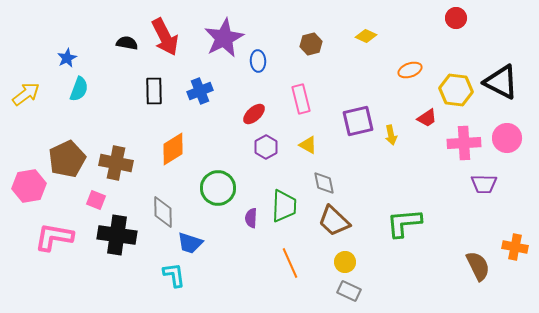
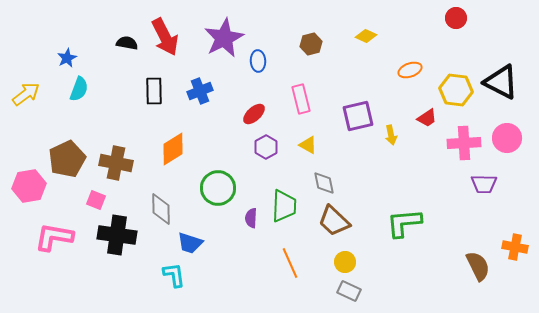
purple square at (358, 121): moved 5 px up
gray diamond at (163, 212): moved 2 px left, 3 px up
